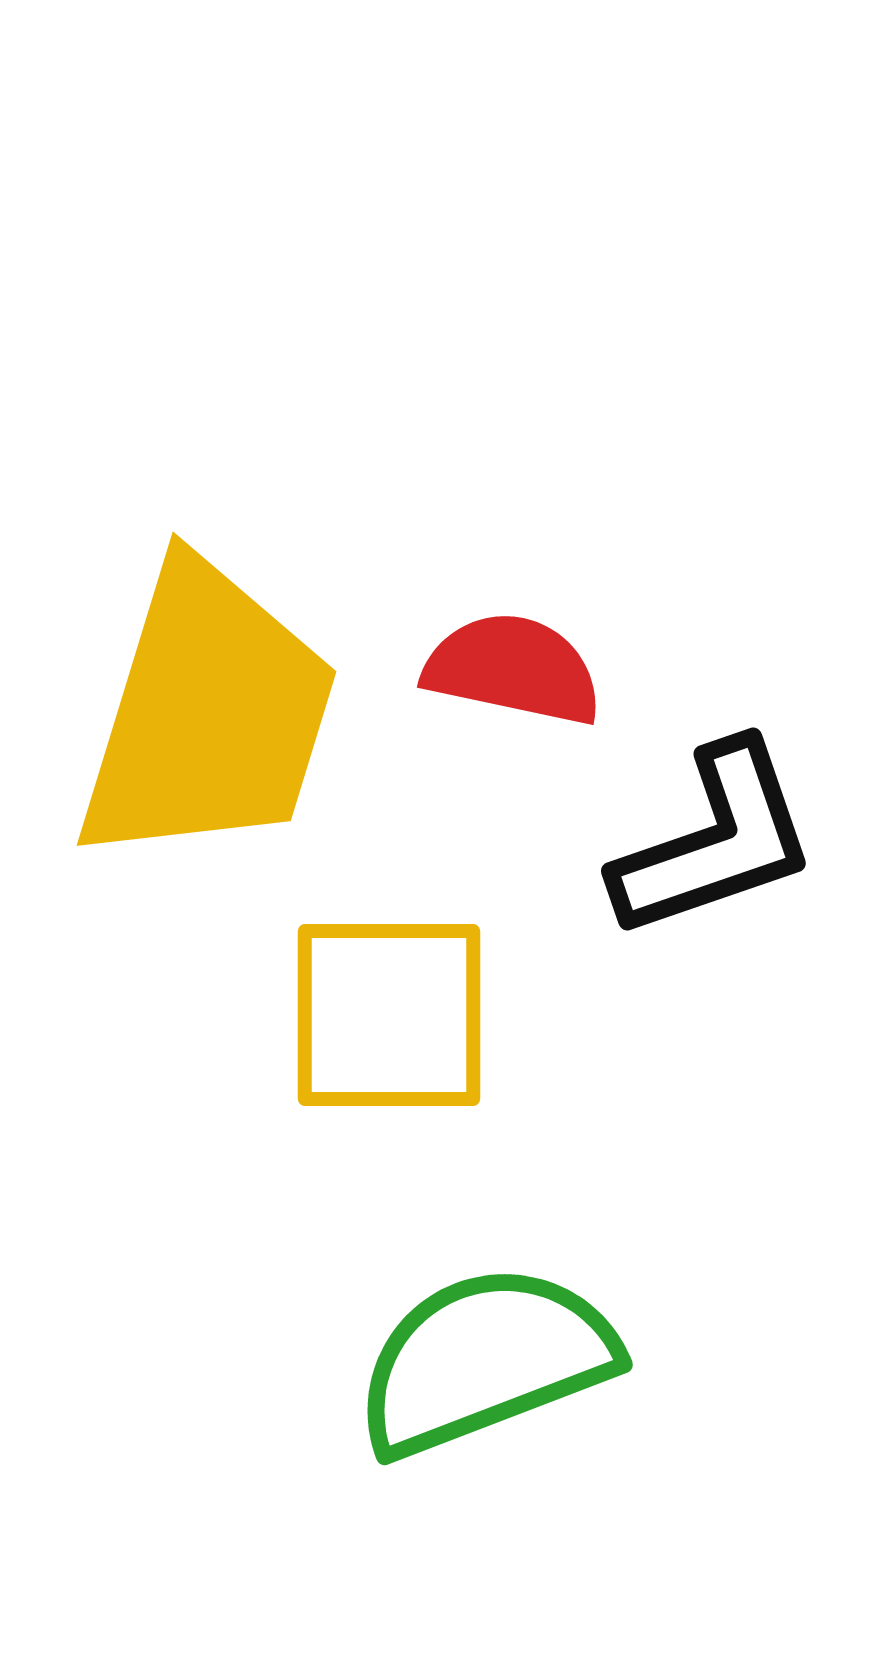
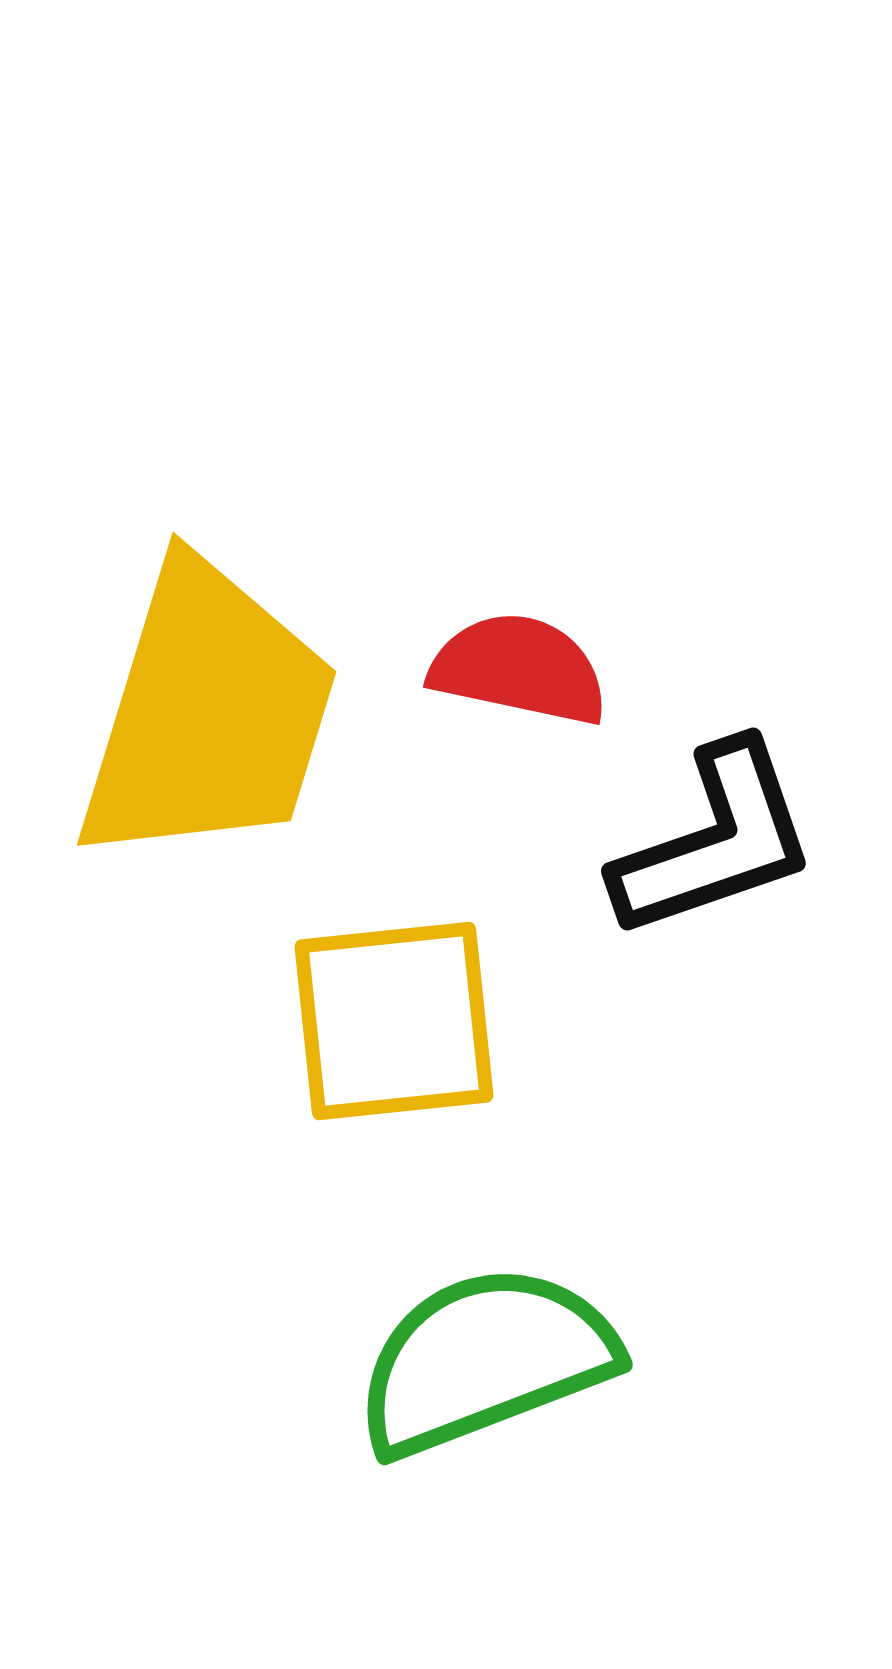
red semicircle: moved 6 px right
yellow square: moved 5 px right, 6 px down; rotated 6 degrees counterclockwise
